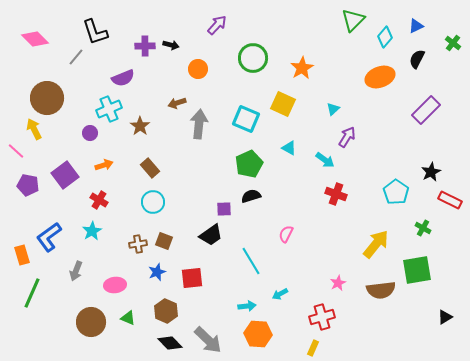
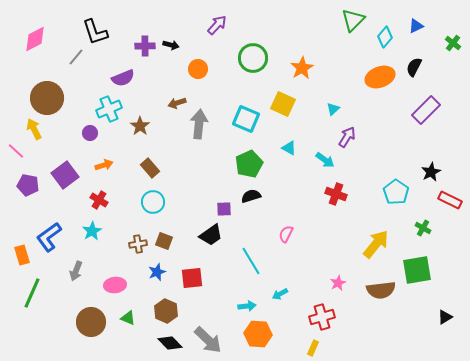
pink diamond at (35, 39): rotated 72 degrees counterclockwise
black semicircle at (417, 59): moved 3 px left, 8 px down
